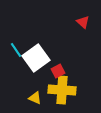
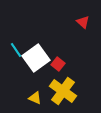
red square: moved 7 px up; rotated 24 degrees counterclockwise
yellow cross: moved 1 px right, 1 px down; rotated 32 degrees clockwise
